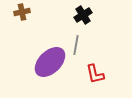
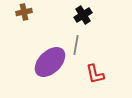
brown cross: moved 2 px right
